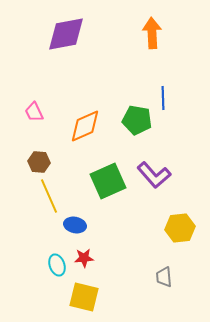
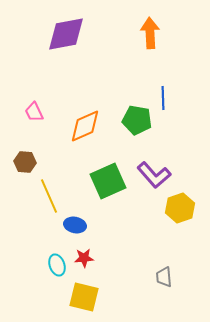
orange arrow: moved 2 px left
brown hexagon: moved 14 px left
yellow hexagon: moved 20 px up; rotated 12 degrees counterclockwise
